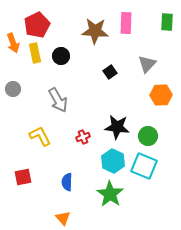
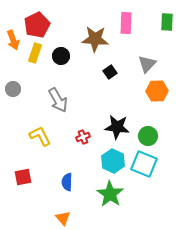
brown star: moved 8 px down
orange arrow: moved 3 px up
yellow rectangle: rotated 30 degrees clockwise
orange hexagon: moved 4 px left, 4 px up
cyan square: moved 2 px up
